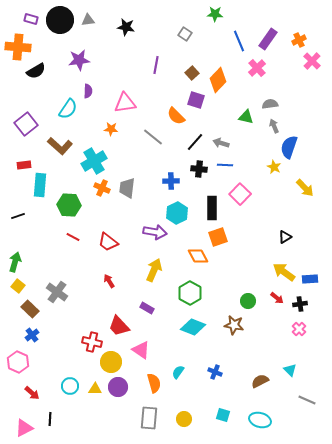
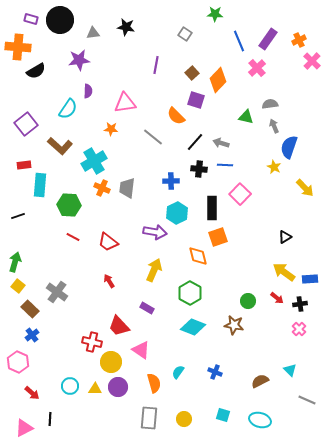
gray triangle at (88, 20): moved 5 px right, 13 px down
orange diamond at (198, 256): rotated 15 degrees clockwise
